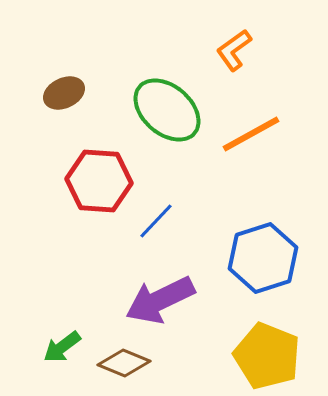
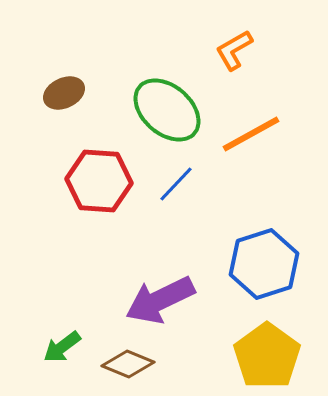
orange L-shape: rotated 6 degrees clockwise
blue line: moved 20 px right, 37 px up
blue hexagon: moved 1 px right, 6 px down
yellow pentagon: rotated 14 degrees clockwise
brown diamond: moved 4 px right, 1 px down
